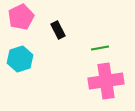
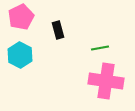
black rectangle: rotated 12 degrees clockwise
cyan hexagon: moved 4 px up; rotated 15 degrees counterclockwise
pink cross: rotated 16 degrees clockwise
